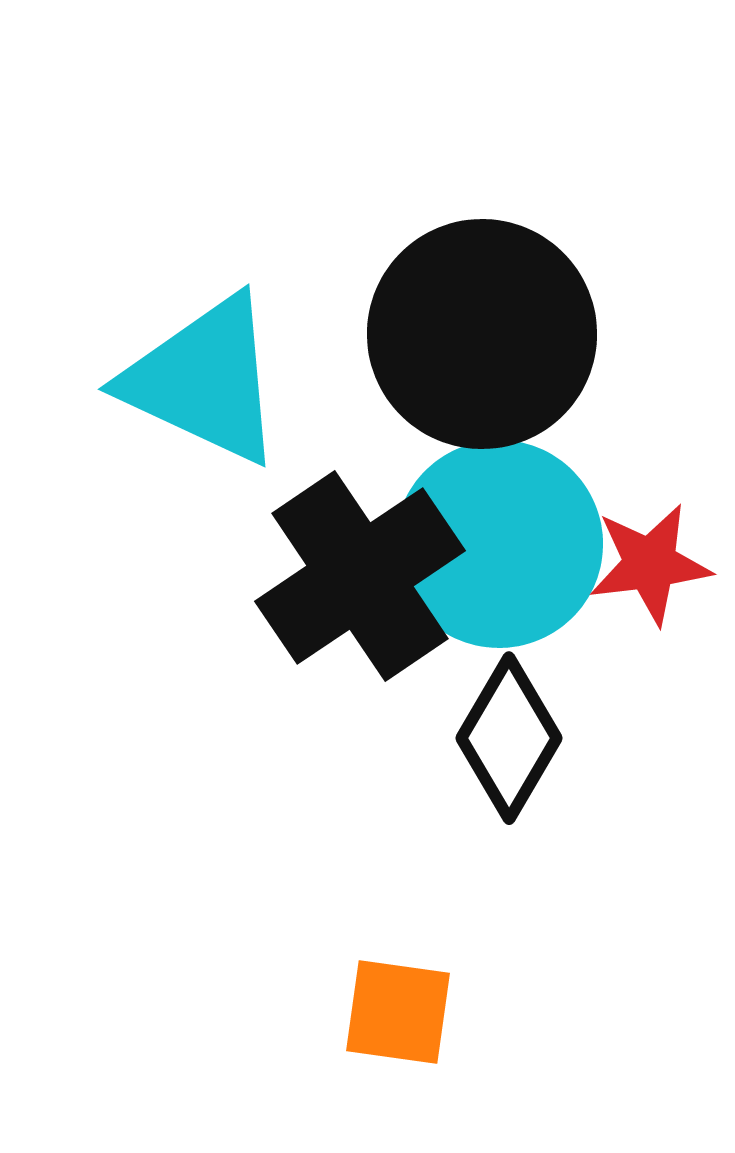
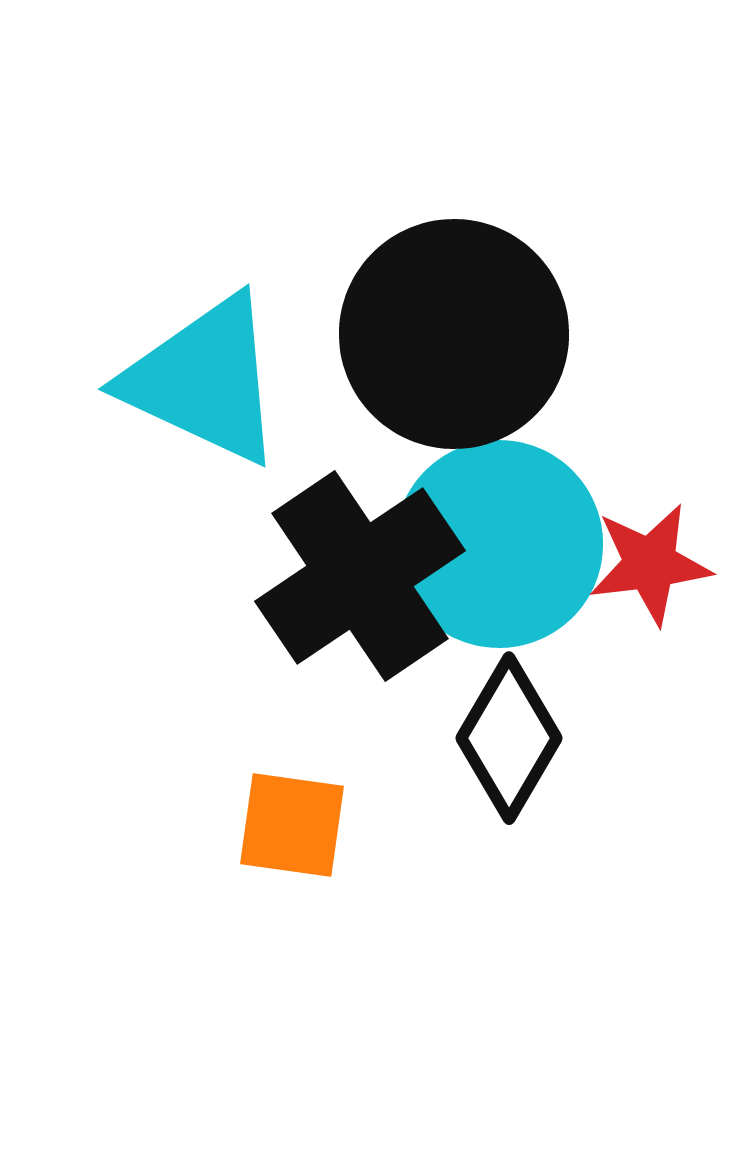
black circle: moved 28 px left
orange square: moved 106 px left, 187 px up
